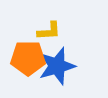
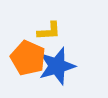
orange pentagon: rotated 24 degrees clockwise
